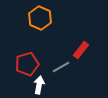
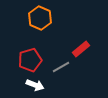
red rectangle: moved 1 px up; rotated 12 degrees clockwise
red pentagon: moved 3 px right, 4 px up
white arrow: moved 4 px left; rotated 102 degrees clockwise
